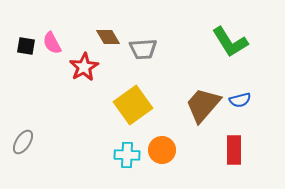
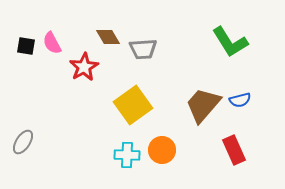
red rectangle: rotated 24 degrees counterclockwise
